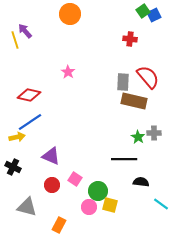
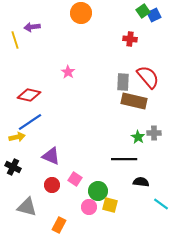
orange circle: moved 11 px right, 1 px up
purple arrow: moved 7 px right, 4 px up; rotated 56 degrees counterclockwise
